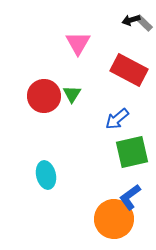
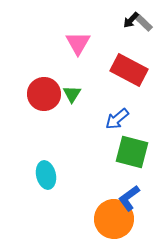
black arrow: rotated 30 degrees counterclockwise
red circle: moved 2 px up
green square: rotated 28 degrees clockwise
blue L-shape: moved 1 px left, 1 px down
